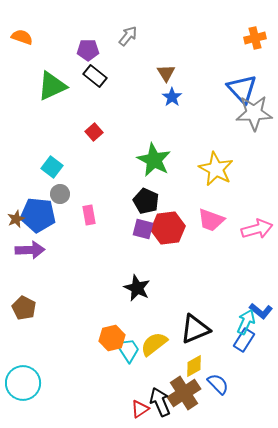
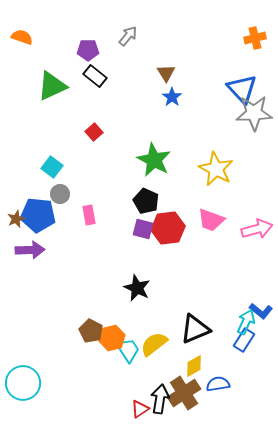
brown pentagon: moved 67 px right, 23 px down
blue semicircle: rotated 55 degrees counterclockwise
black arrow: moved 3 px up; rotated 32 degrees clockwise
